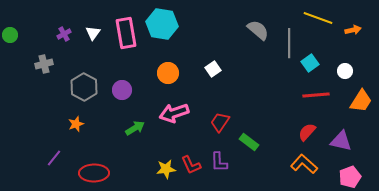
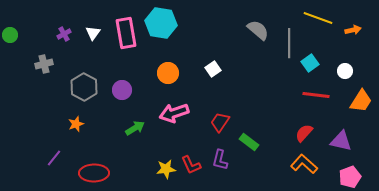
cyan hexagon: moved 1 px left, 1 px up
red line: rotated 12 degrees clockwise
red semicircle: moved 3 px left, 1 px down
purple L-shape: moved 1 px right, 2 px up; rotated 15 degrees clockwise
